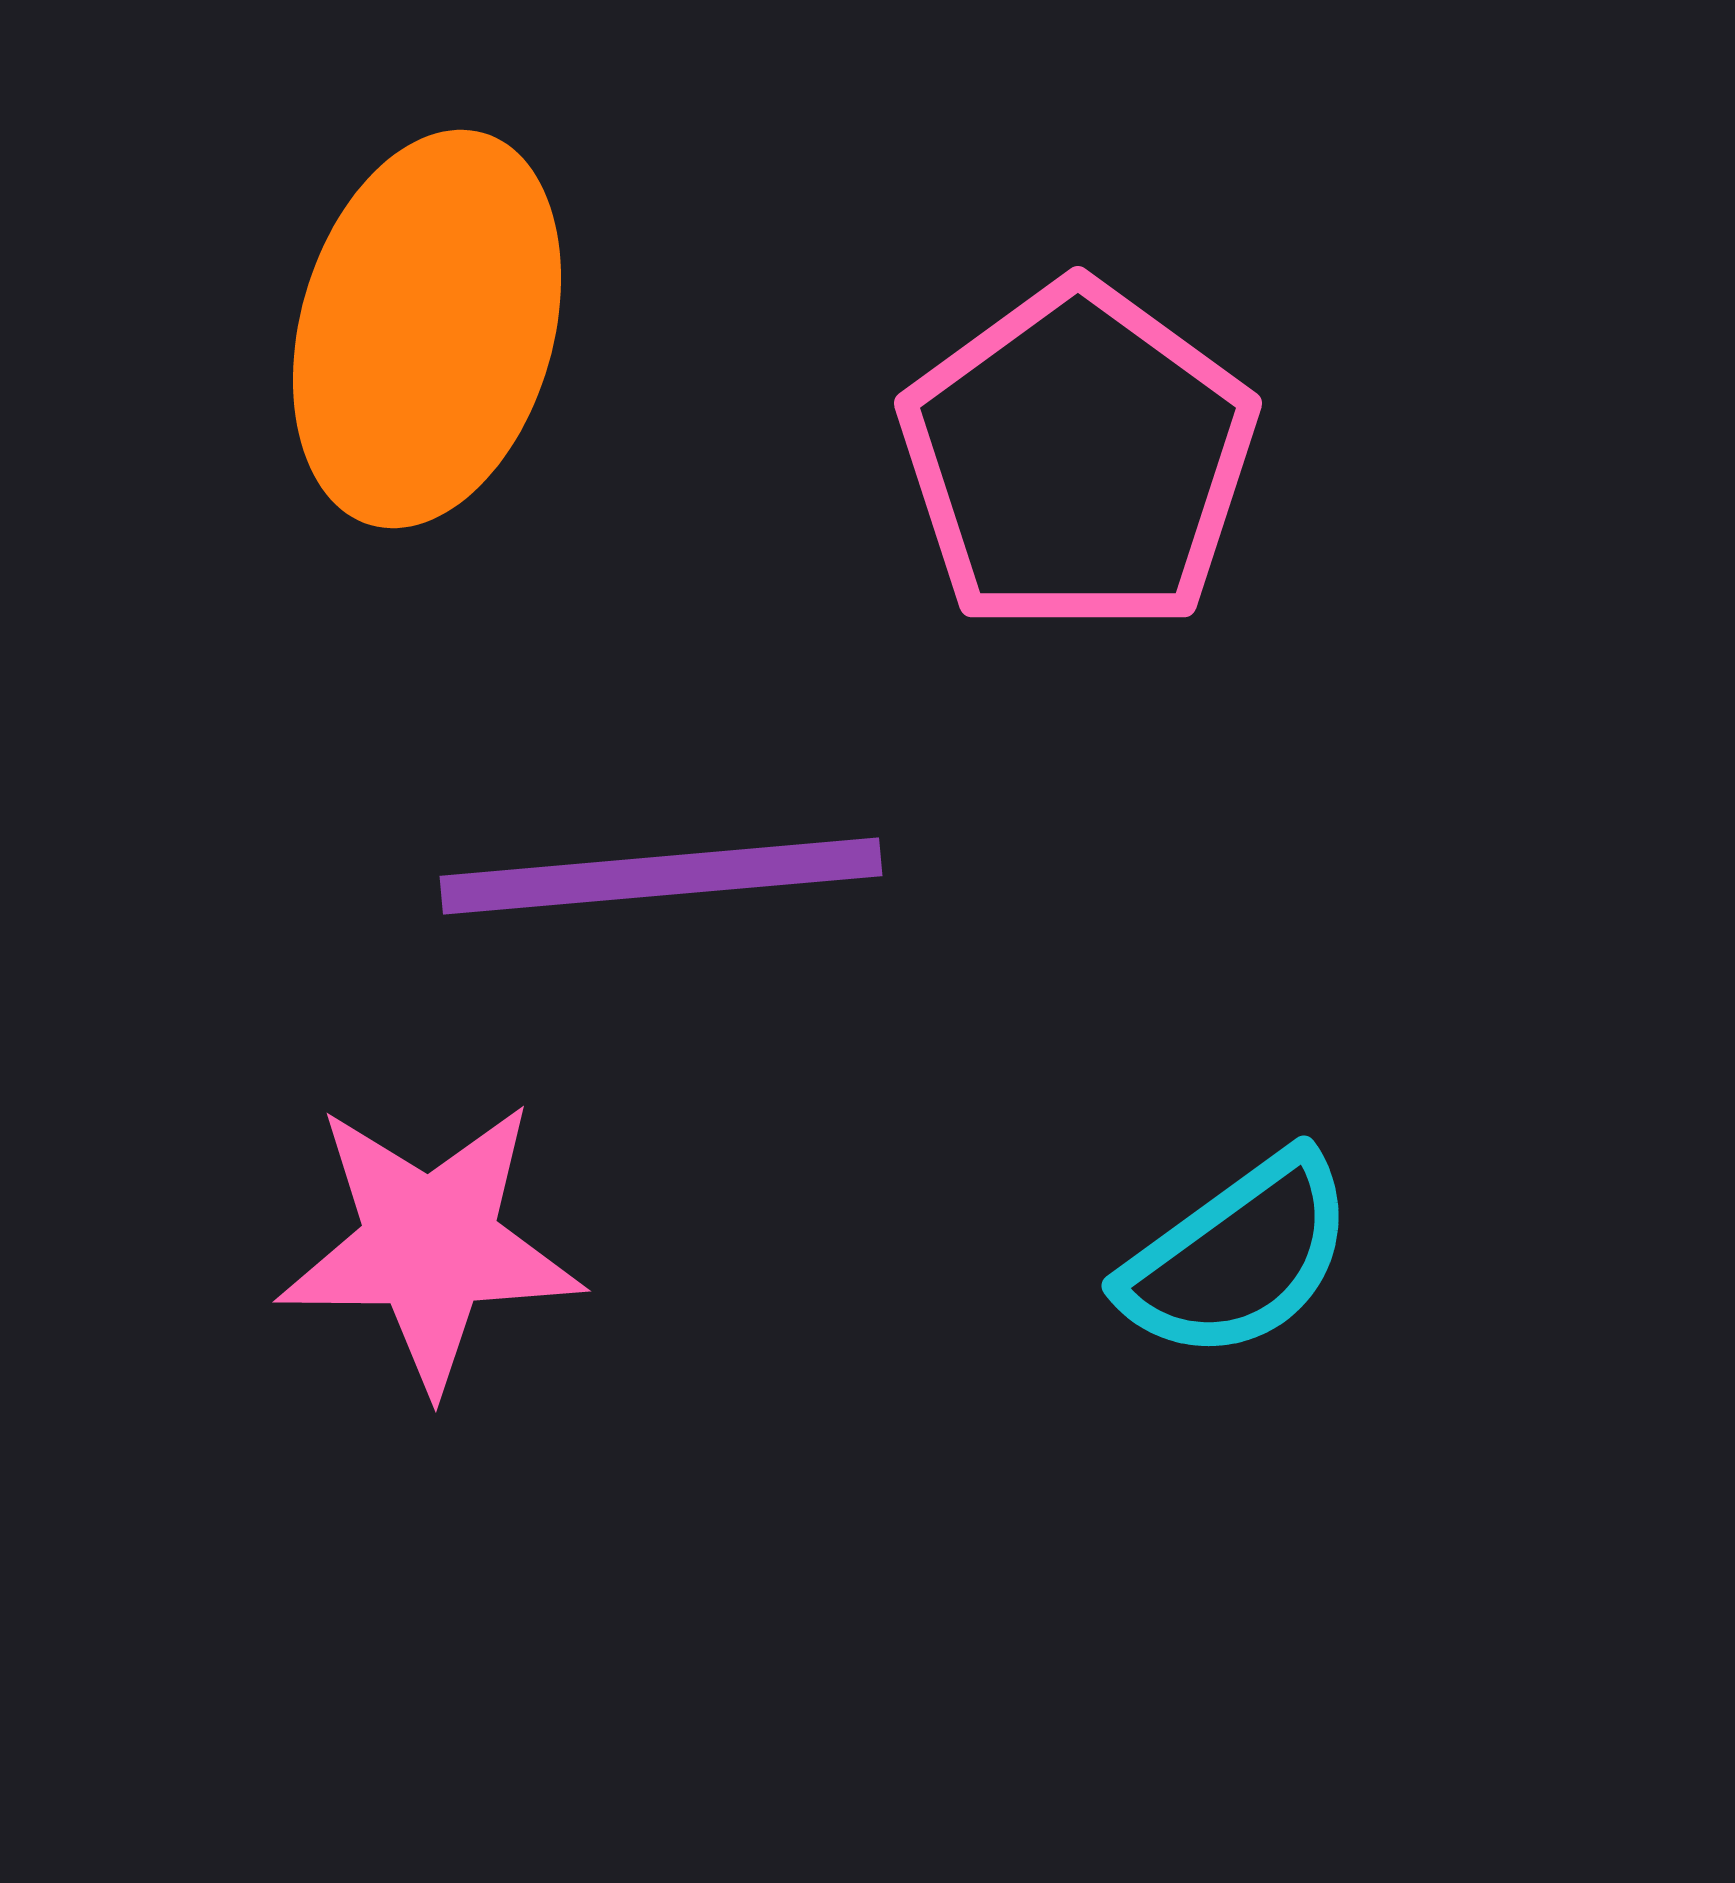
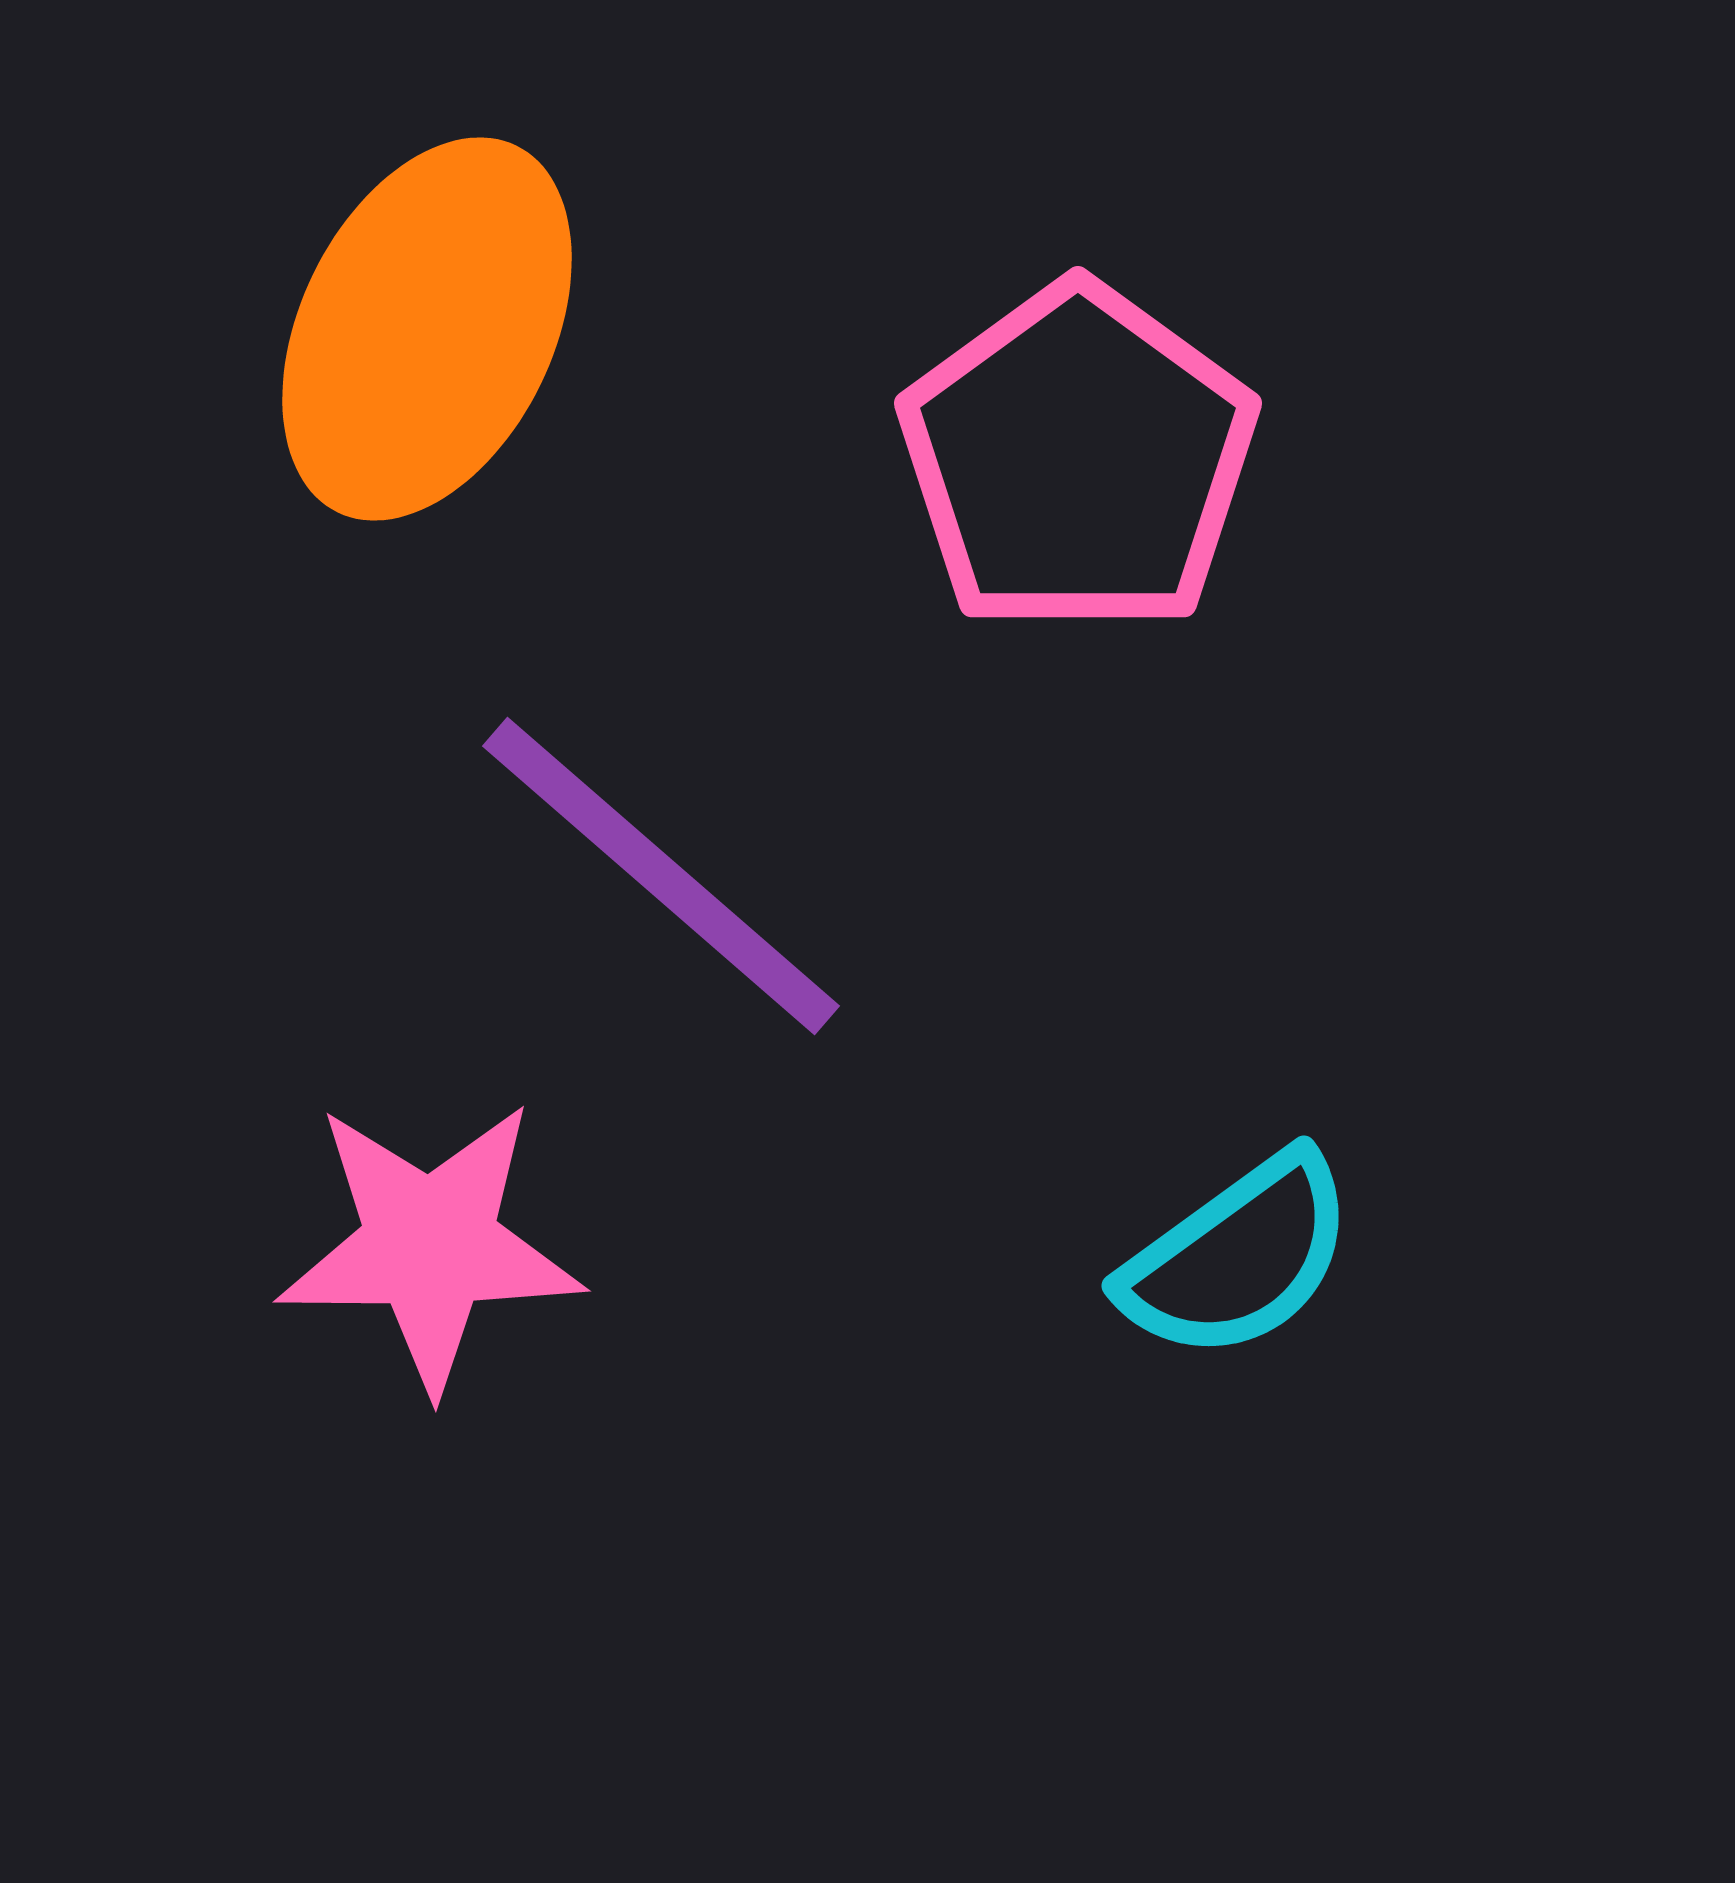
orange ellipse: rotated 10 degrees clockwise
purple line: rotated 46 degrees clockwise
